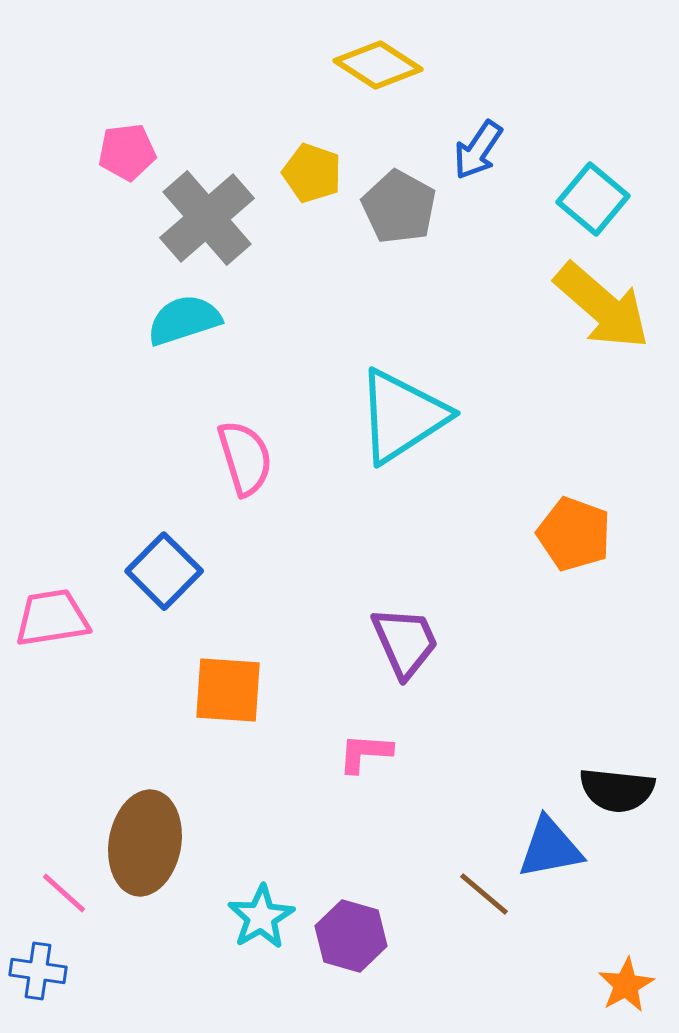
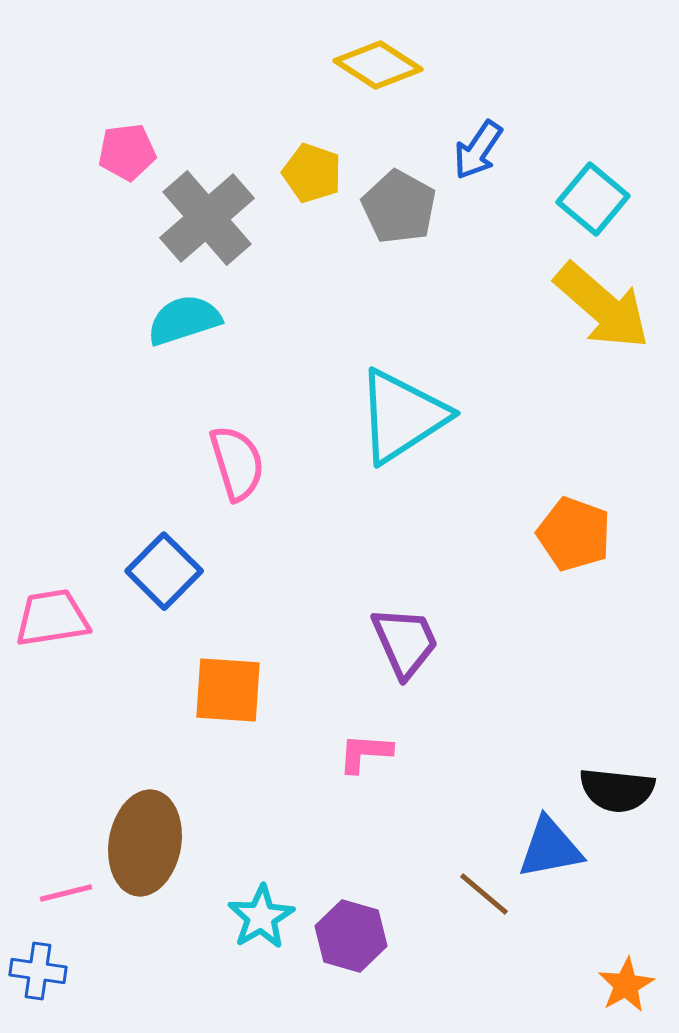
pink semicircle: moved 8 px left, 5 px down
pink line: moved 2 px right; rotated 56 degrees counterclockwise
